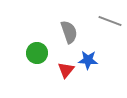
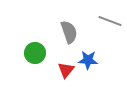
green circle: moved 2 px left
